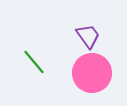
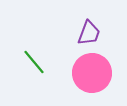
purple trapezoid: moved 1 px right, 3 px up; rotated 56 degrees clockwise
